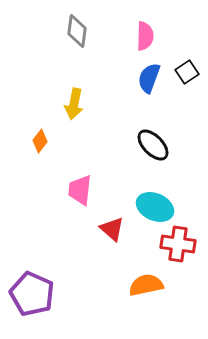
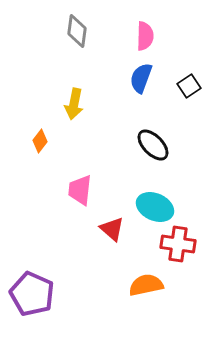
black square: moved 2 px right, 14 px down
blue semicircle: moved 8 px left
